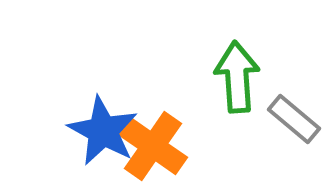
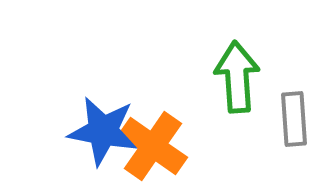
gray rectangle: rotated 46 degrees clockwise
blue star: rotated 18 degrees counterclockwise
